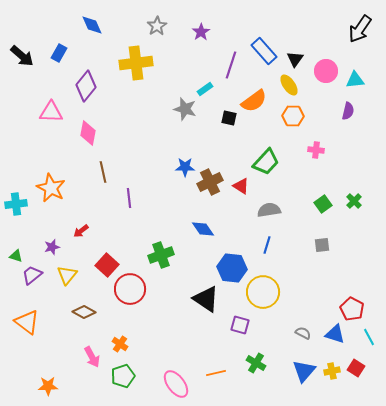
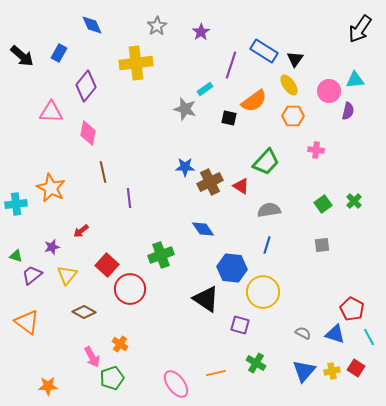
blue rectangle at (264, 51): rotated 16 degrees counterclockwise
pink circle at (326, 71): moved 3 px right, 20 px down
green pentagon at (123, 376): moved 11 px left, 2 px down
